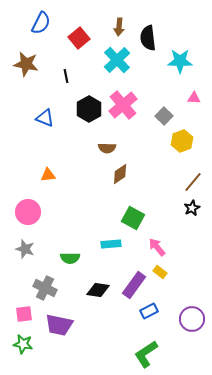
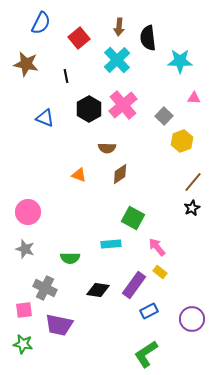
orange triangle: moved 31 px right; rotated 28 degrees clockwise
pink square: moved 4 px up
